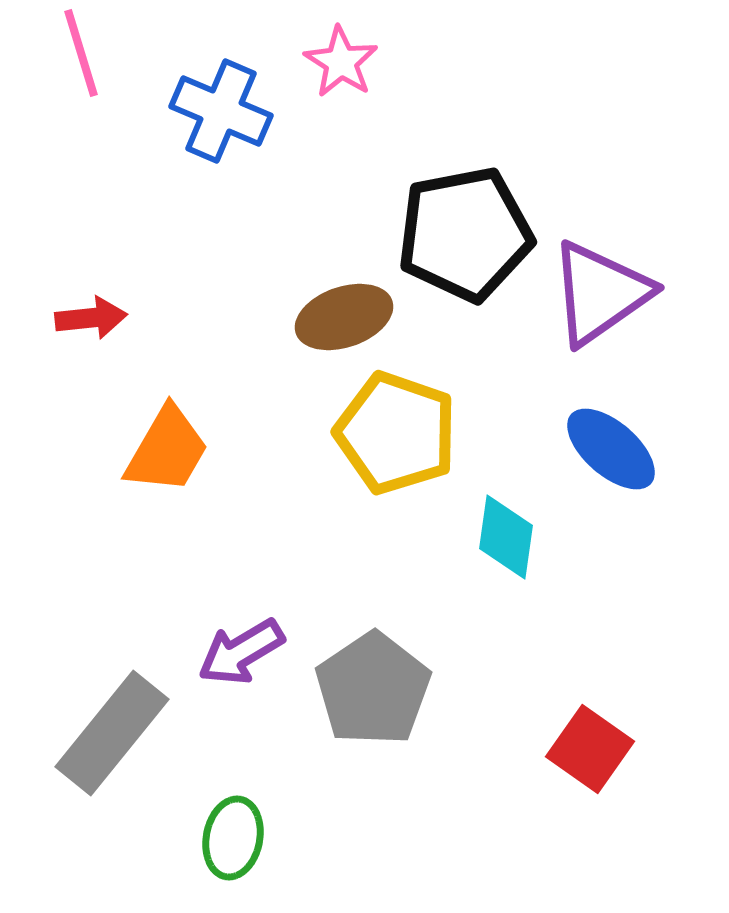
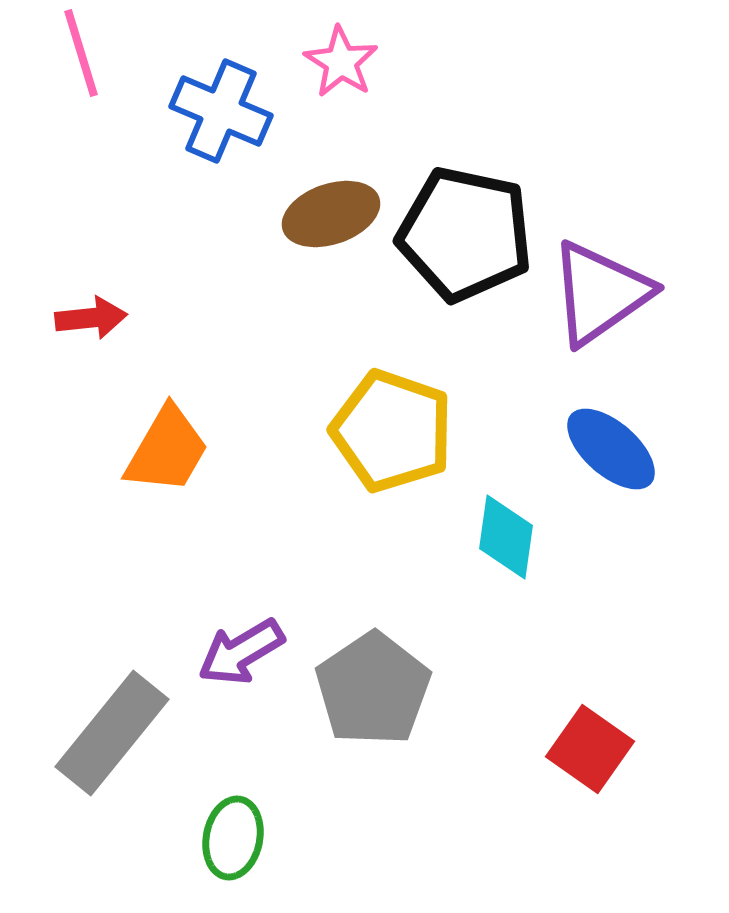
black pentagon: rotated 23 degrees clockwise
brown ellipse: moved 13 px left, 103 px up
yellow pentagon: moved 4 px left, 2 px up
